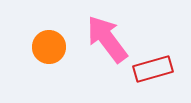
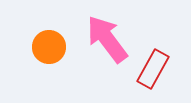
red rectangle: rotated 45 degrees counterclockwise
